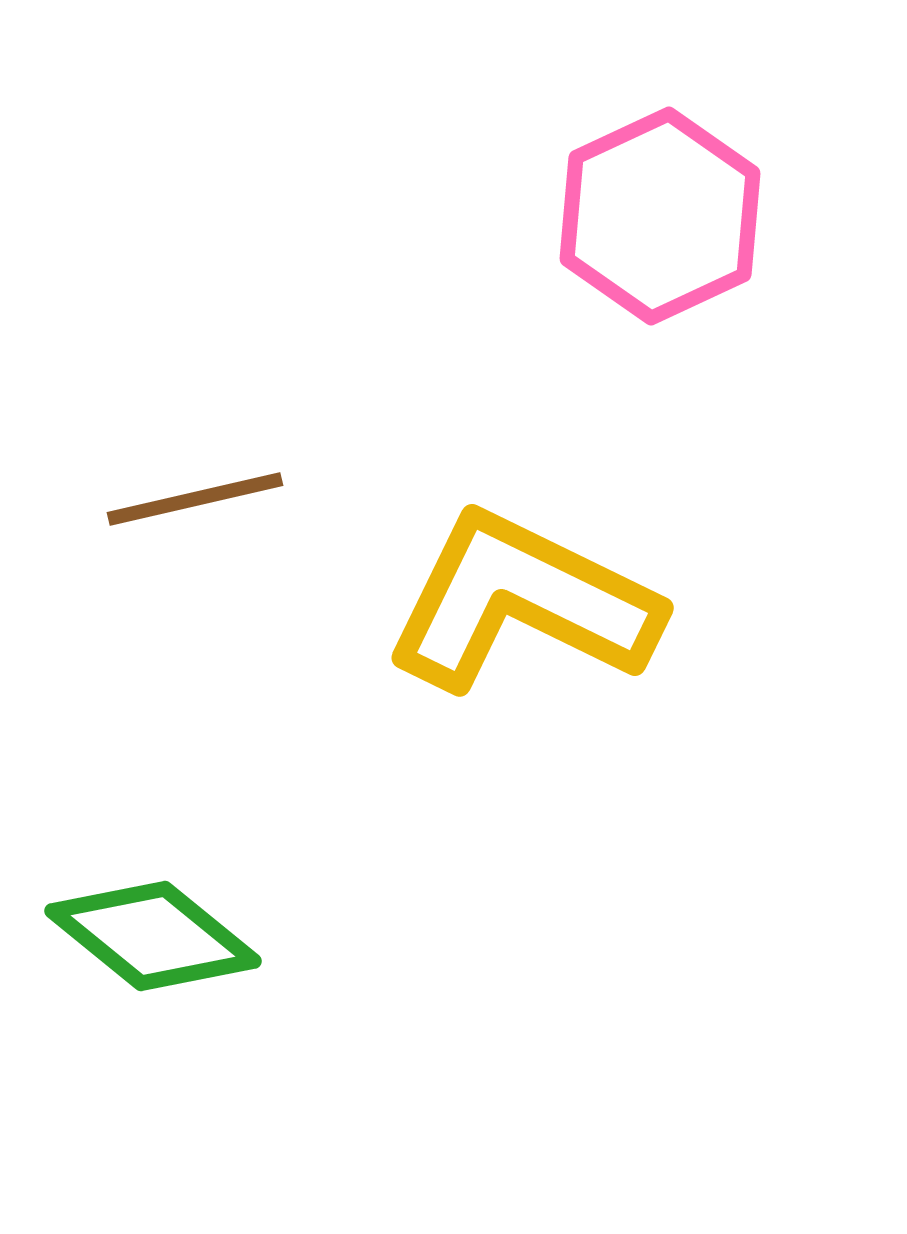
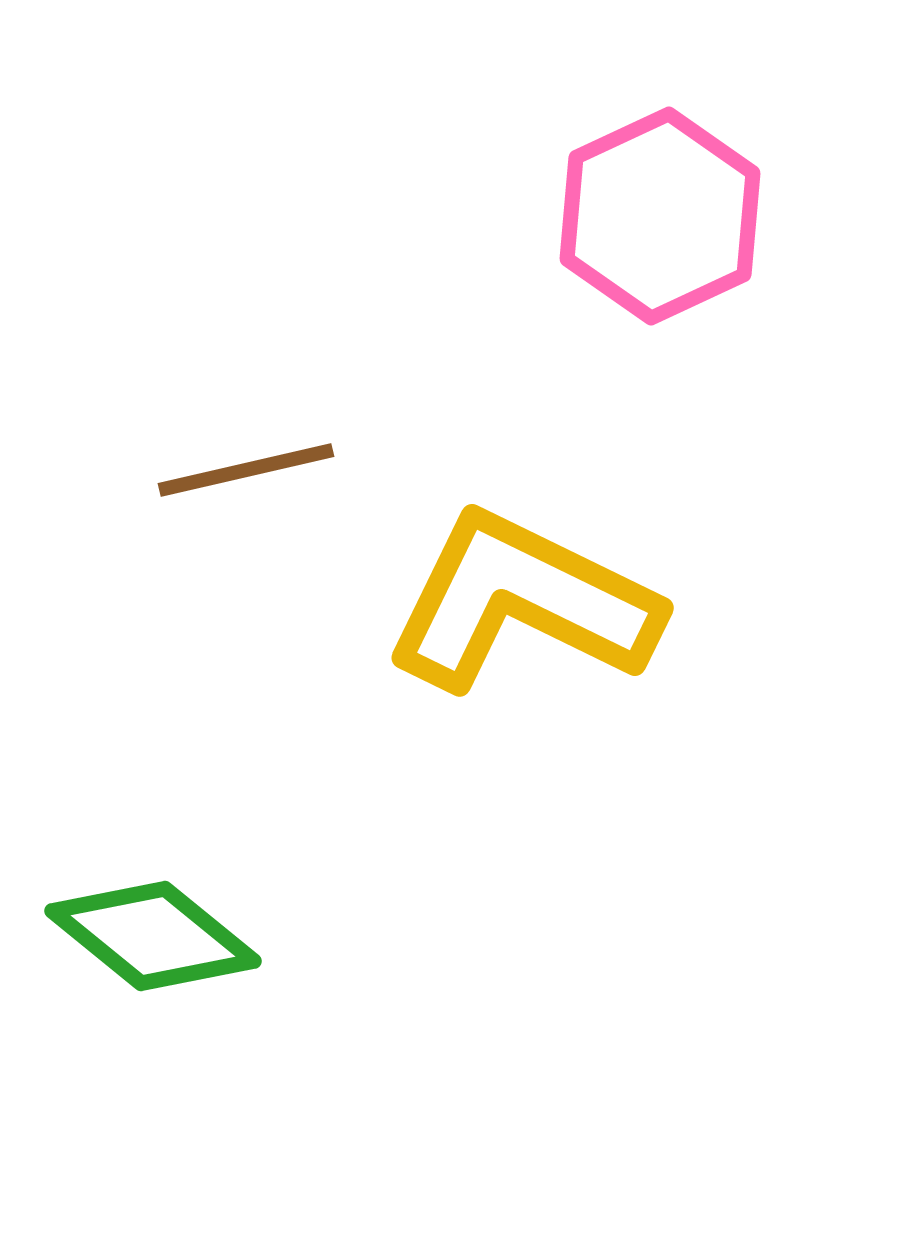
brown line: moved 51 px right, 29 px up
